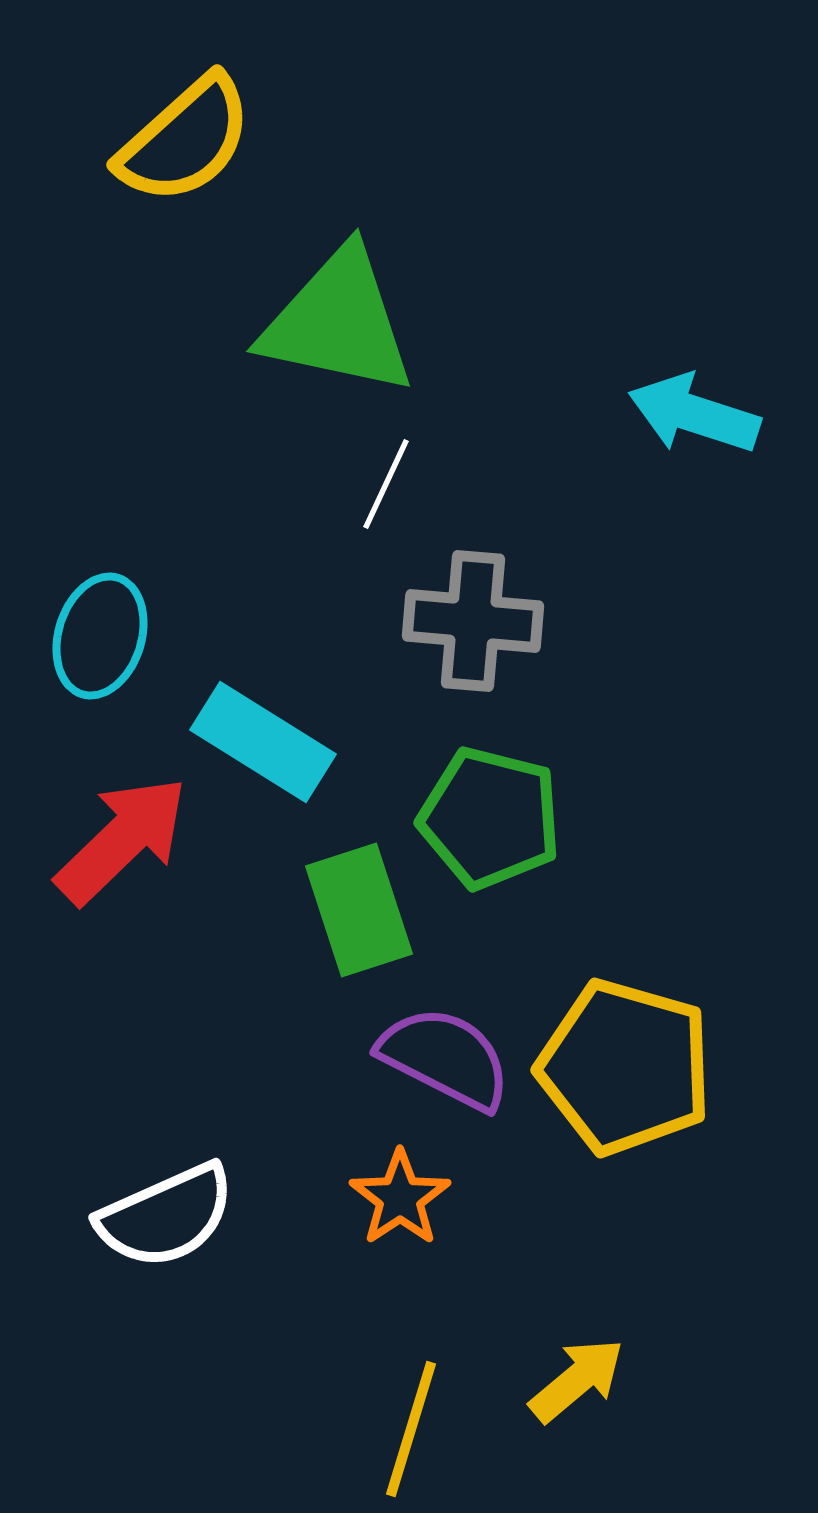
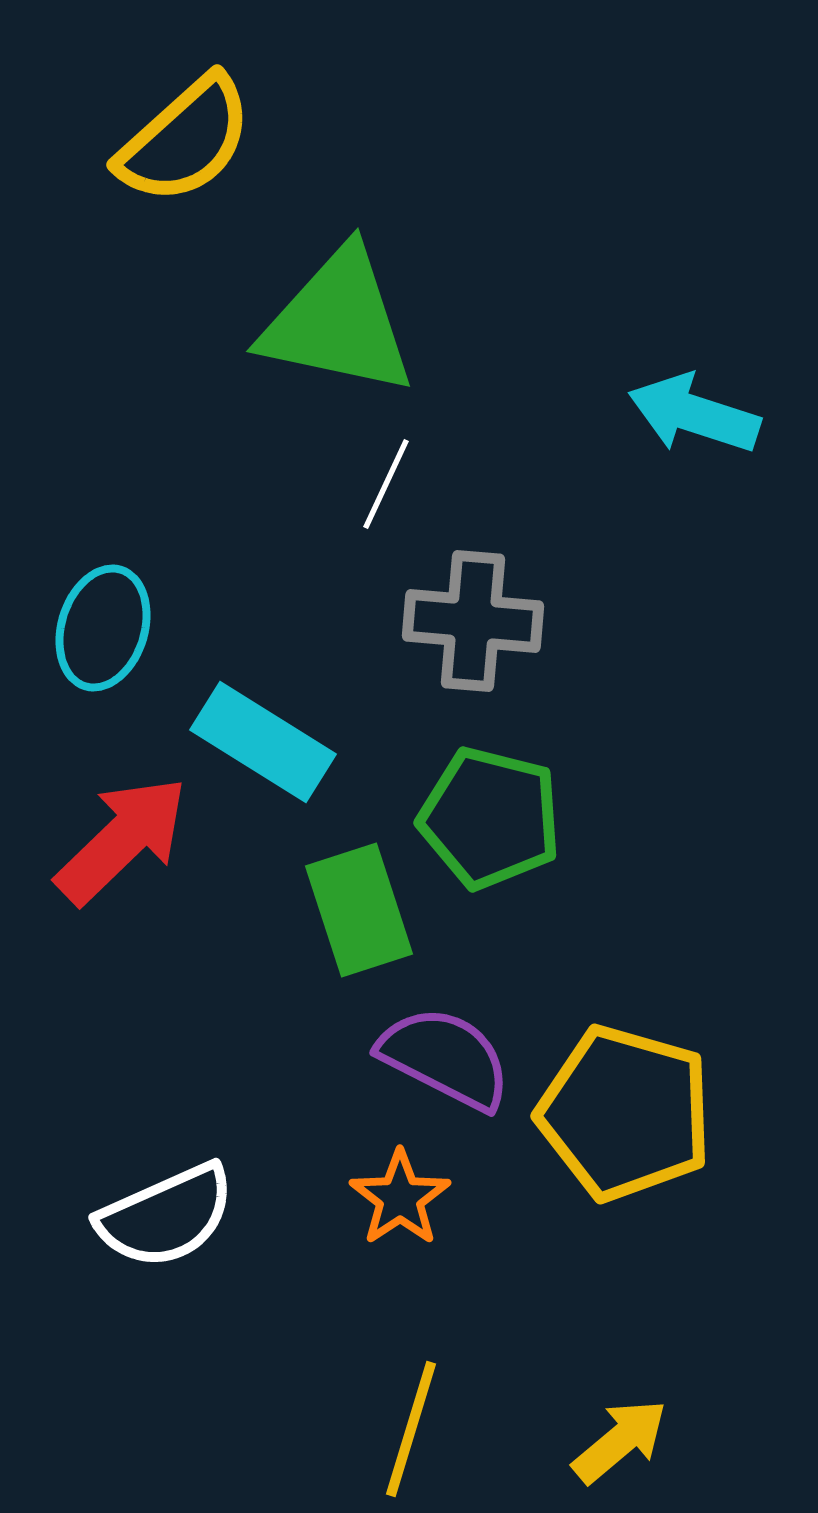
cyan ellipse: moved 3 px right, 8 px up
yellow pentagon: moved 46 px down
yellow arrow: moved 43 px right, 61 px down
